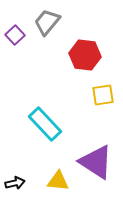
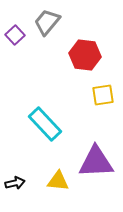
purple triangle: rotated 36 degrees counterclockwise
